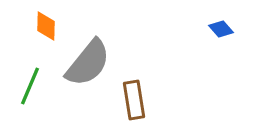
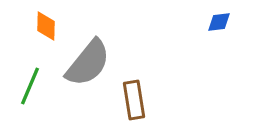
blue diamond: moved 2 px left, 7 px up; rotated 55 degrees counterclockwise
